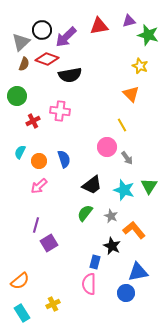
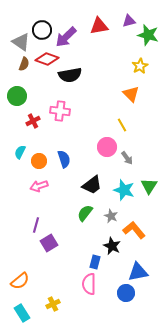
gray triangle: rotated 42 degrees counterclockwise
yellow star: rotated 21 degrees clockwise
pink arrow: rotated 24 degrees clockwise
